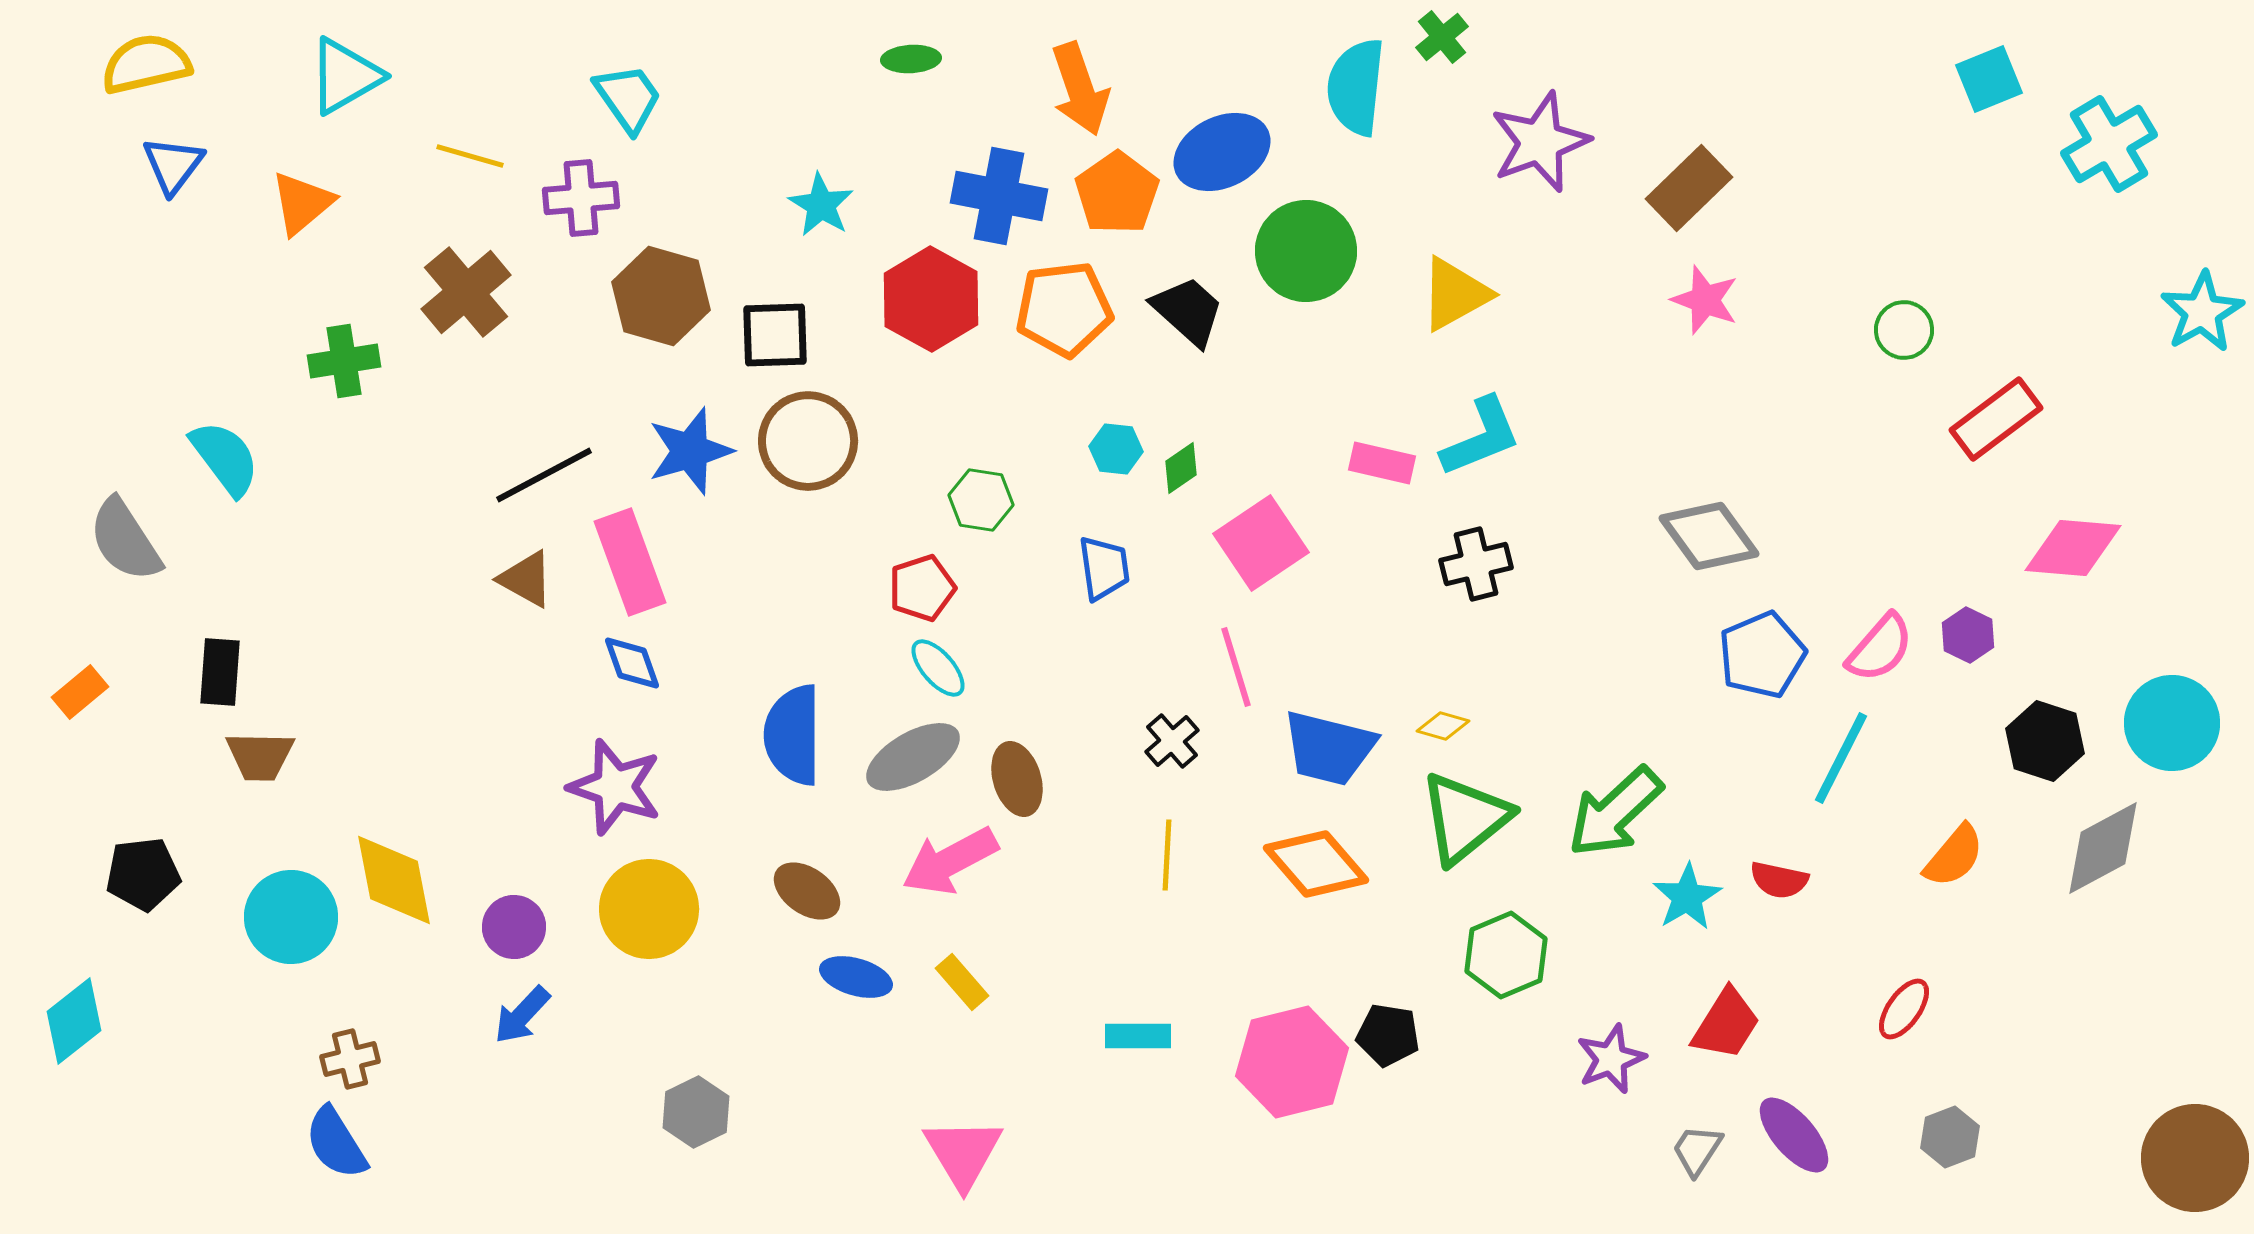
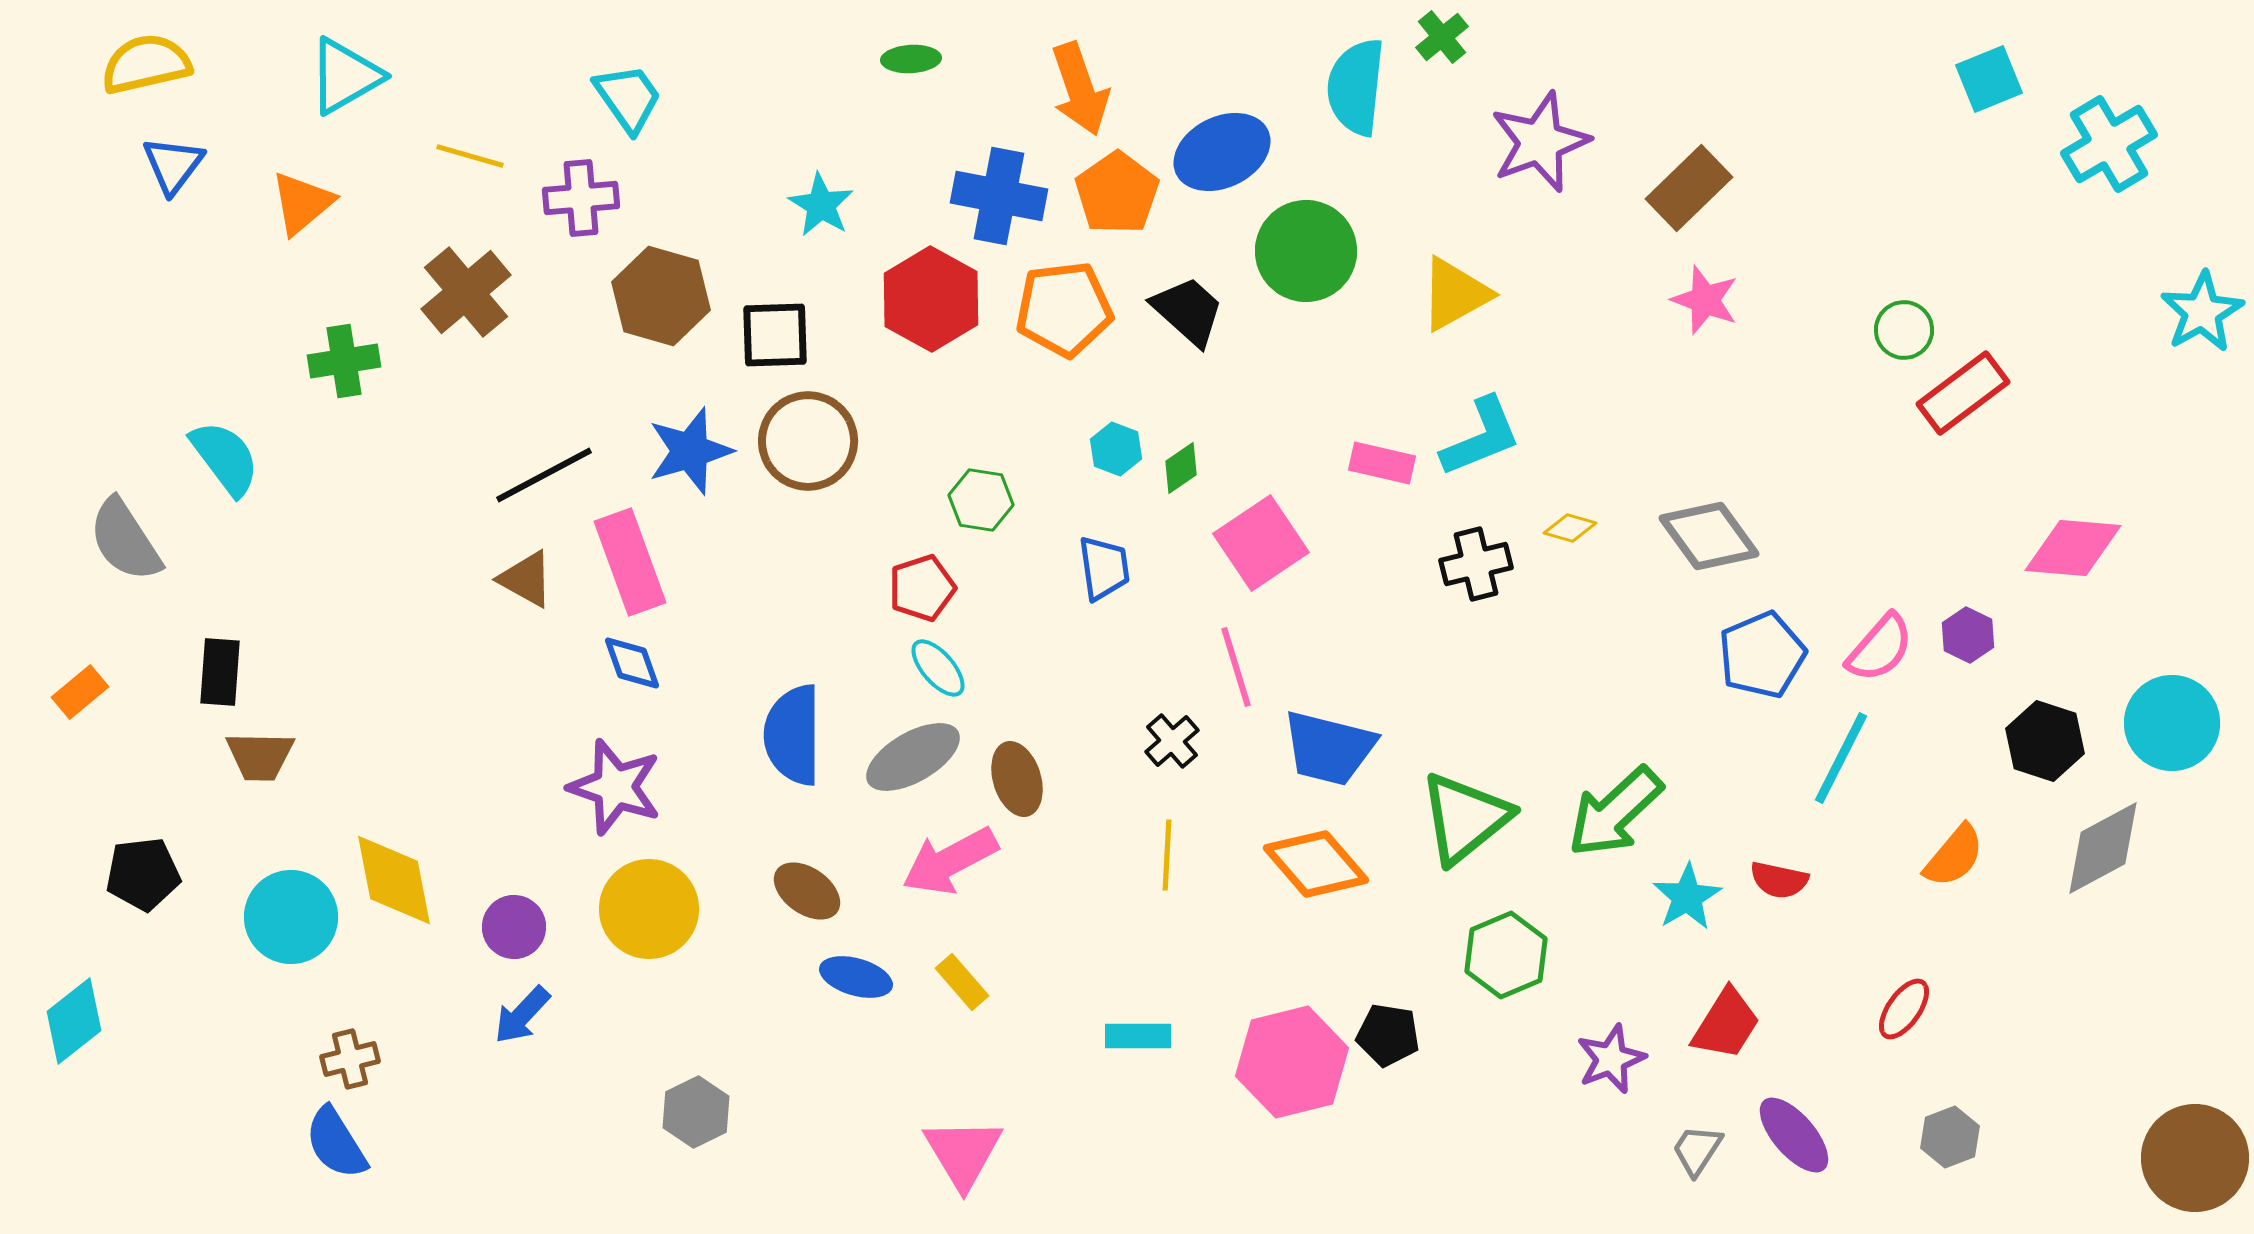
red rectangle at (1996, 419): moved 33 px left, 26 px up
cyan hexagon at (1116, 449): rotated 15 degrees clockwise
yellow diamond at (1443, 726): moved 127 px right, 198 px up
